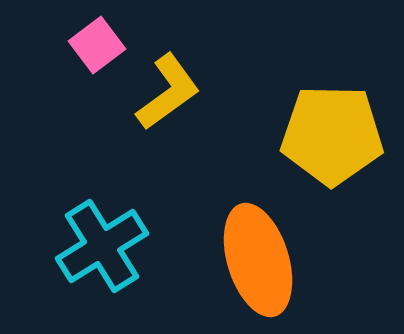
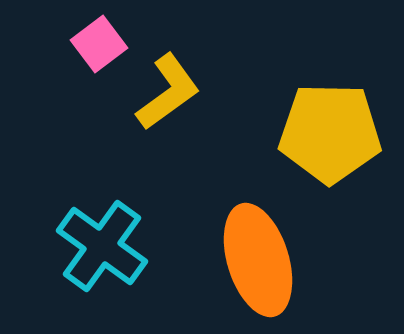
pink square: moved 2 px right, 1 px up
yellow pentagon: moved 2 px left, 2 px up
cyan cross: rotated 22 degrees counterclockwise
